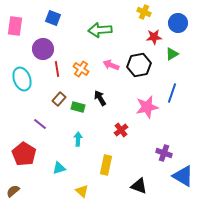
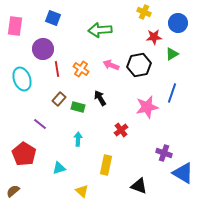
blue triangle: moved 3 px up
